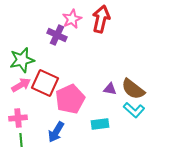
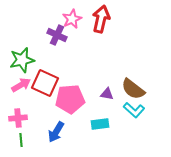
purple triangle: moved 3 px left, 5 px down
pink pentagon: rotated 20 degrees clockwise
